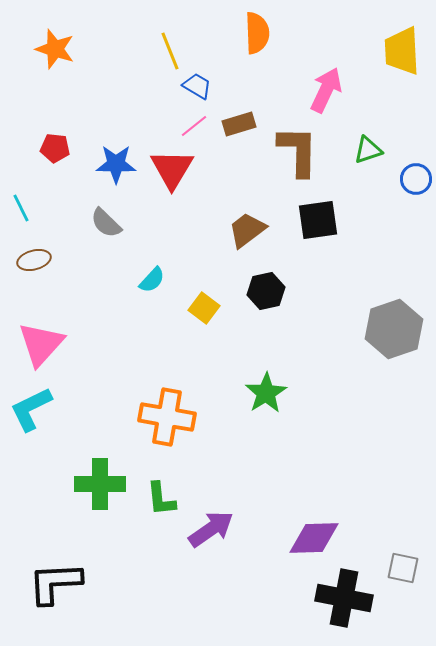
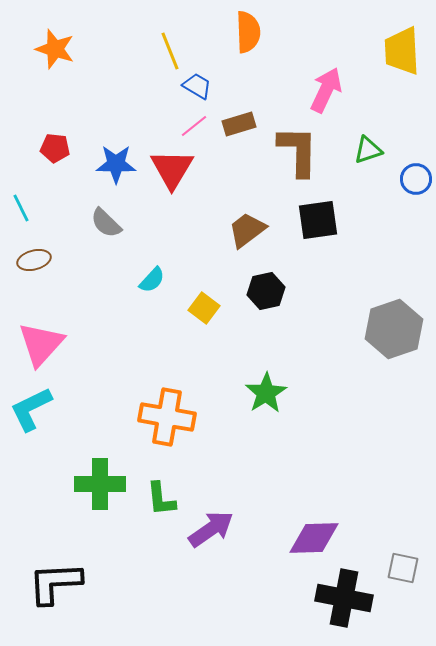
orange semicircle: moved 9 px left, 1 px up
